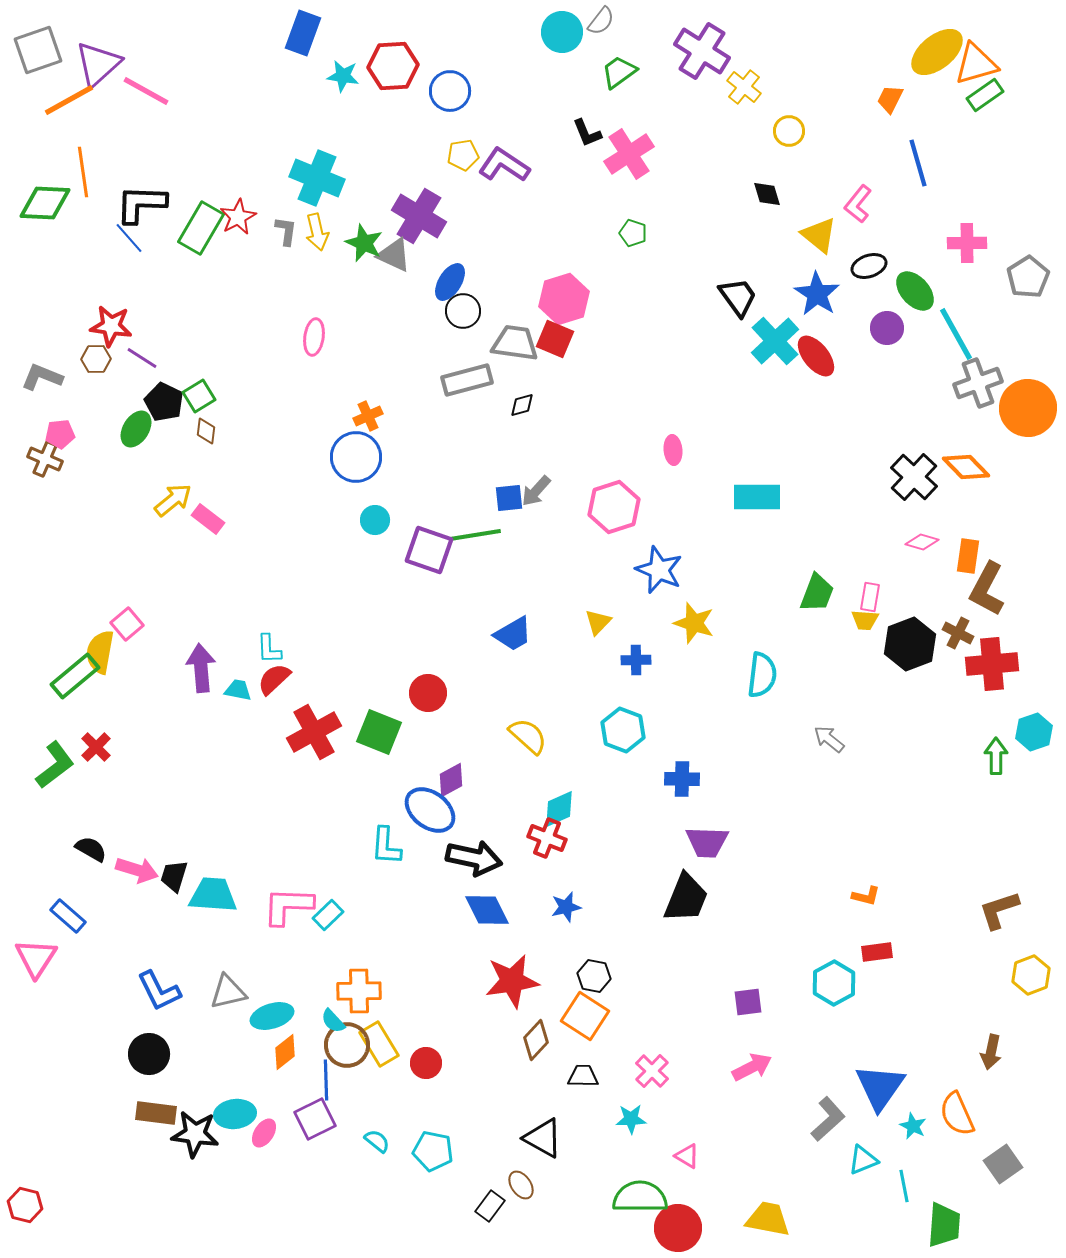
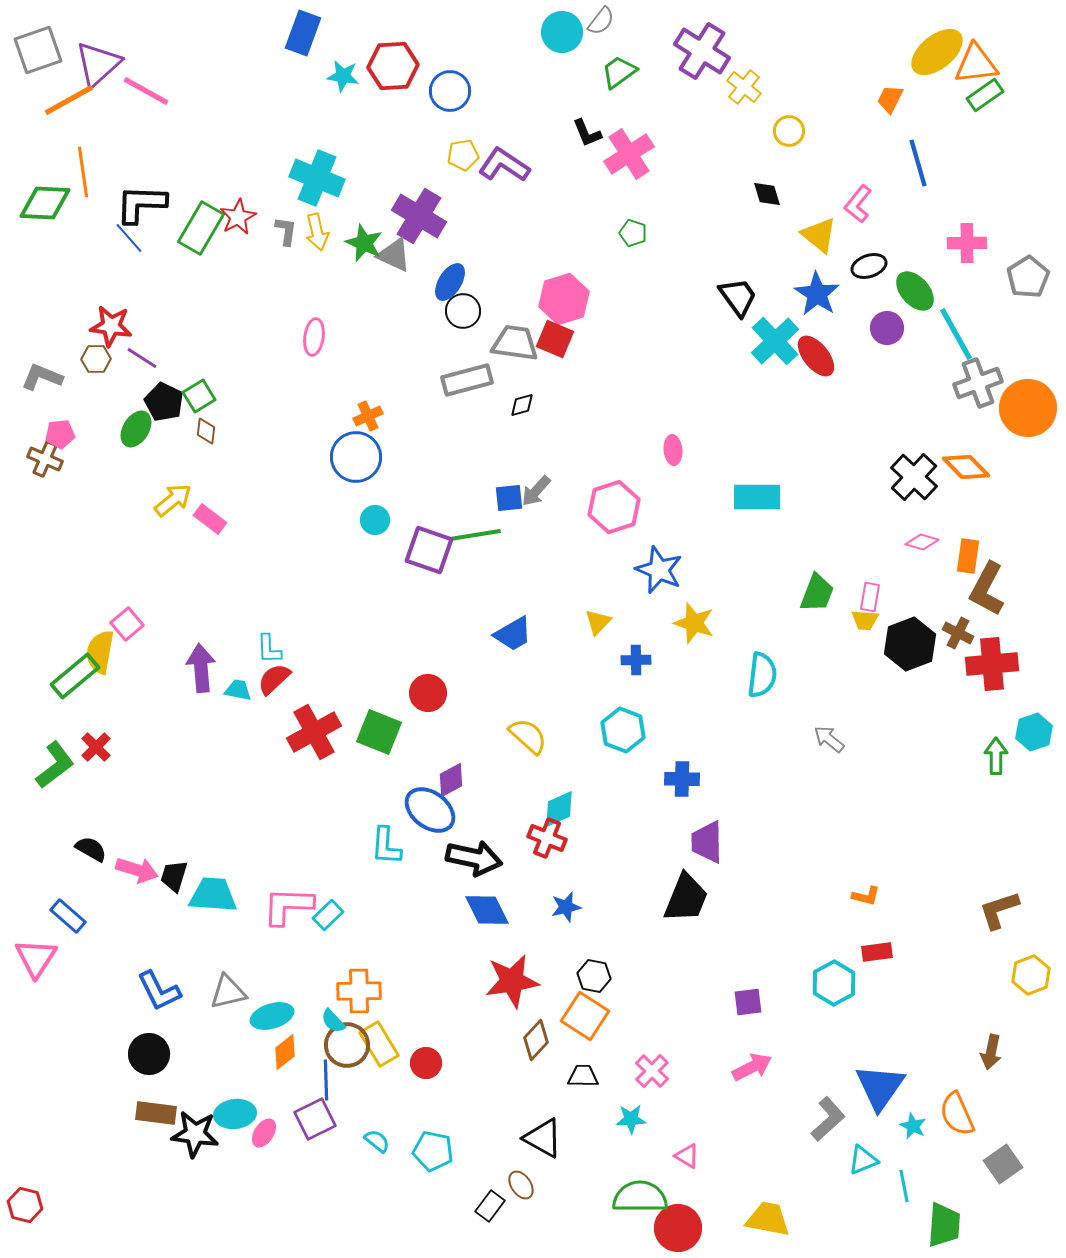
orange triangle at (976, 64): rotated 9 degrees clockwise
pink rectangle at (208, 519): moved 2 px right
purple trapezoid at (707, 842): rotated 87 degrees clockwise
